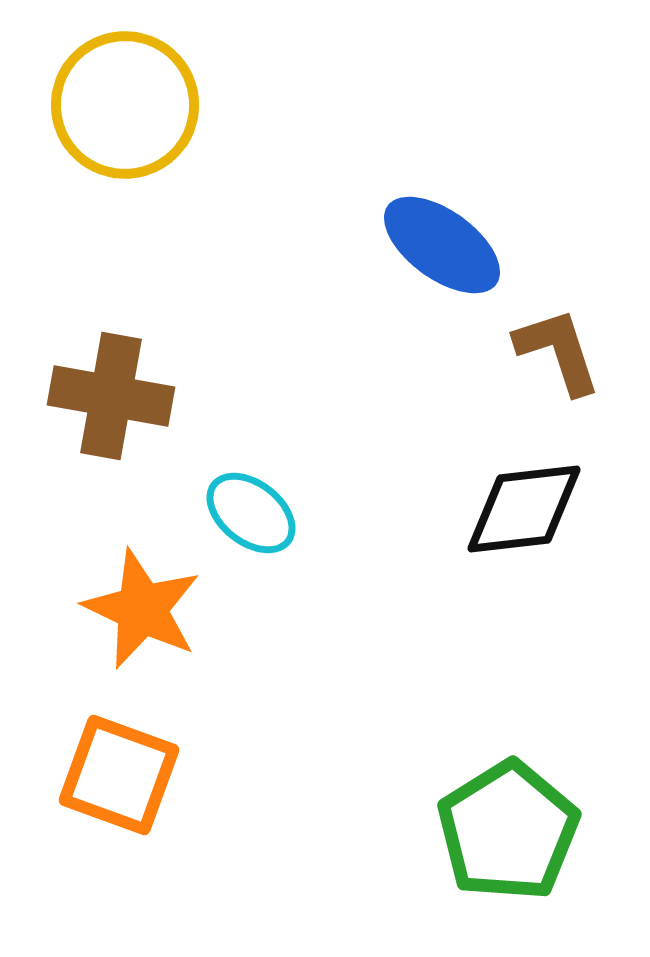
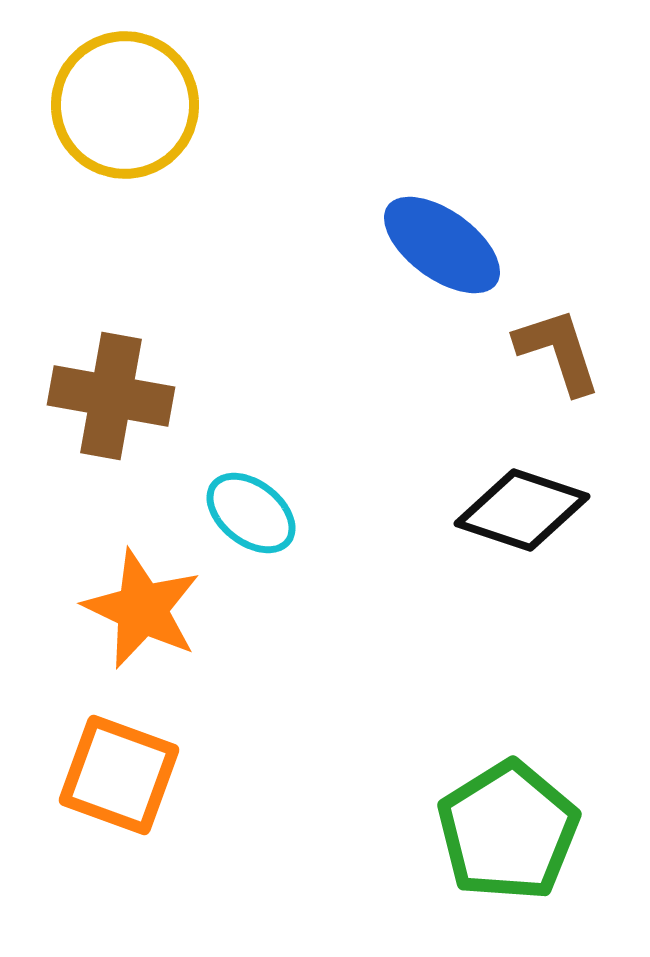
black diamond: moved 2 px left, 1 px down; rotated 25 degrees clockwise
